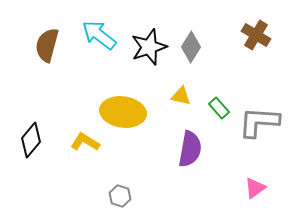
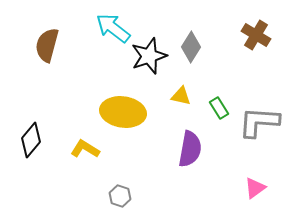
cyan arrow: moved 14 px right, 7 px up
black star: moved 9 px down
green rectangle: rotated 10 degrees clockwise
yellow L-shape: moved 7 px down
